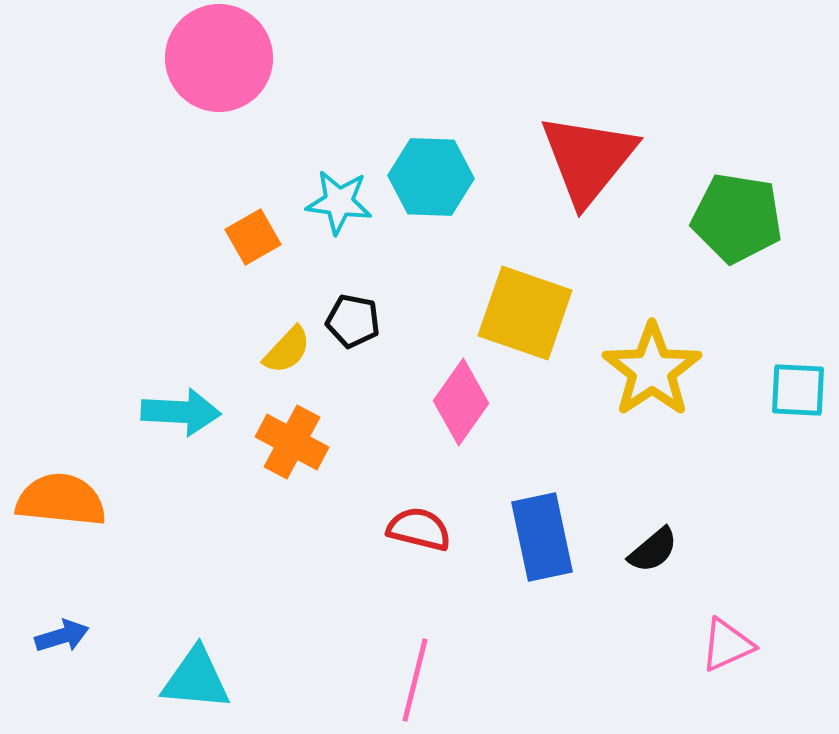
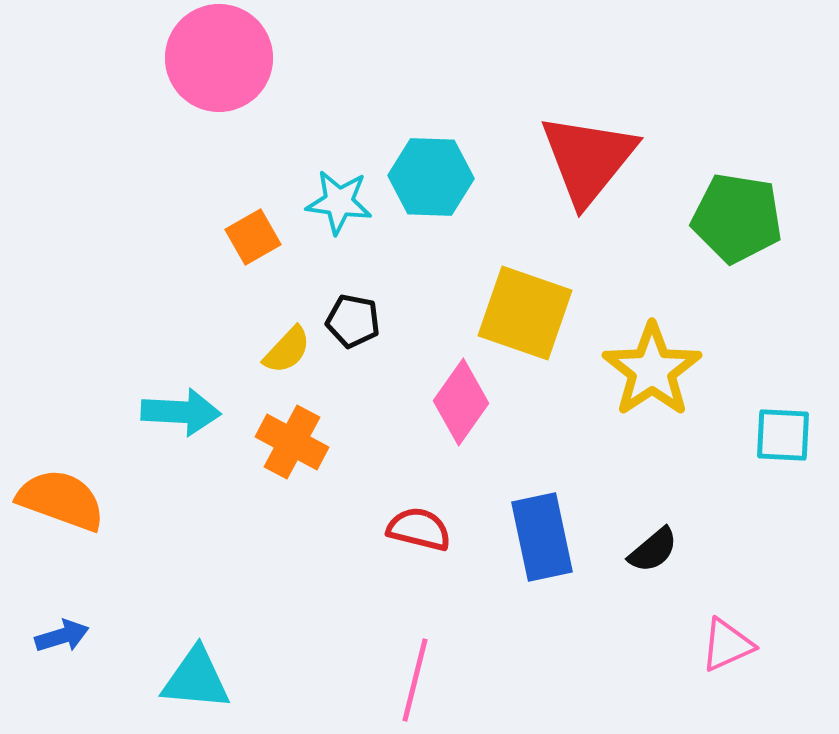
cyan square: moved 15 px left, 45 px down
orange semicircle: rotated 14 degrees clockwise
